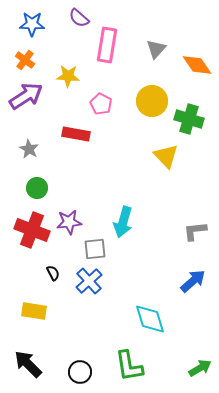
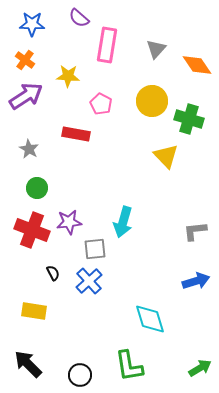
blue arrow: moved 3 px right; rotated 24 degrees clockwise
black circle: moved 3 px down
